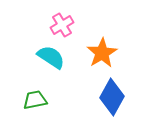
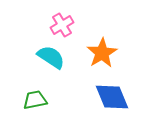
blue diamond: rotated 51 degrees counterclockwise
